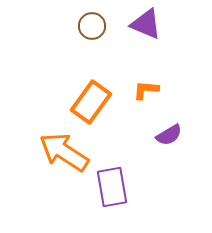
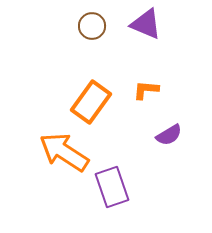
purple rectangle: rotated 9 degrees counterclockwise
